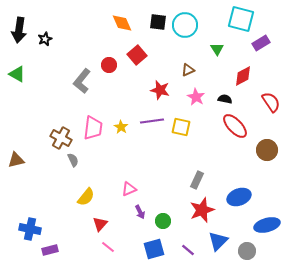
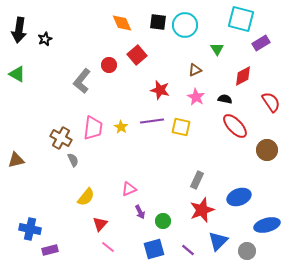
brown triangle at (188, 70): moved 7 px right
